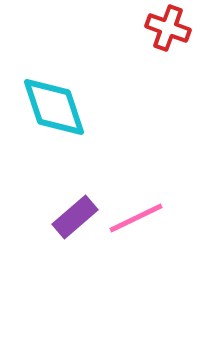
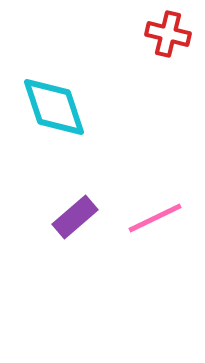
red cross: moved 6 px down; rotated 6 degrees counterclockwise
pink line: moved 19 px right
